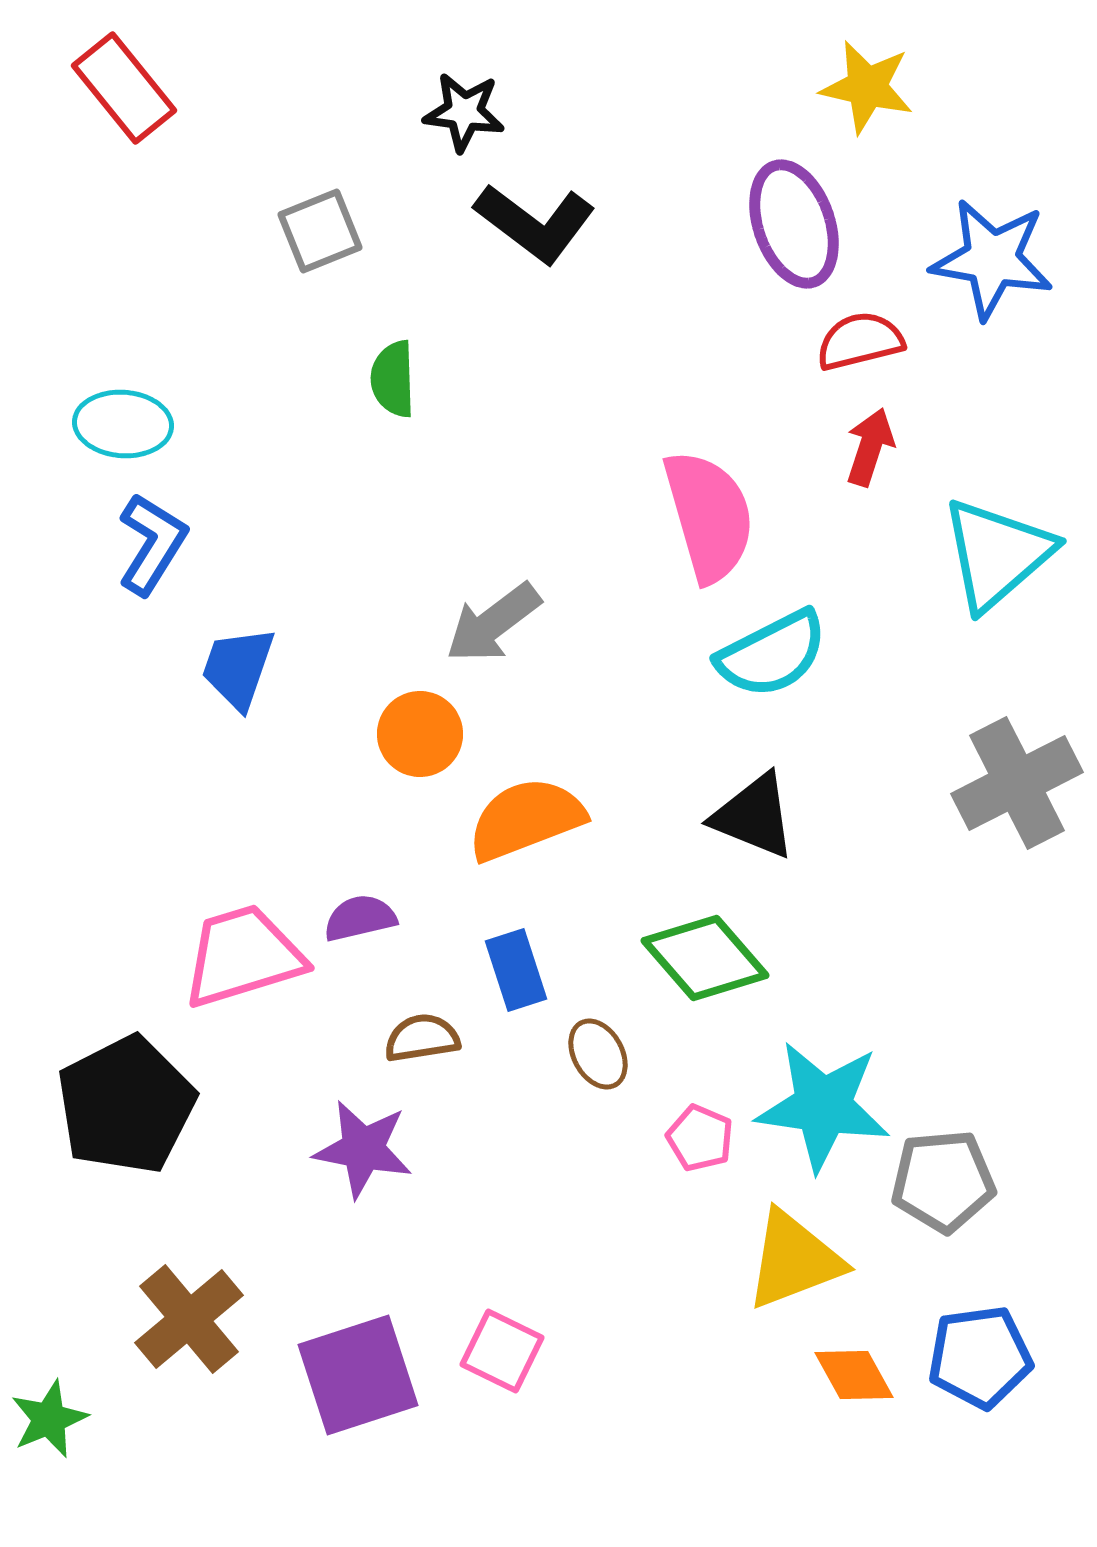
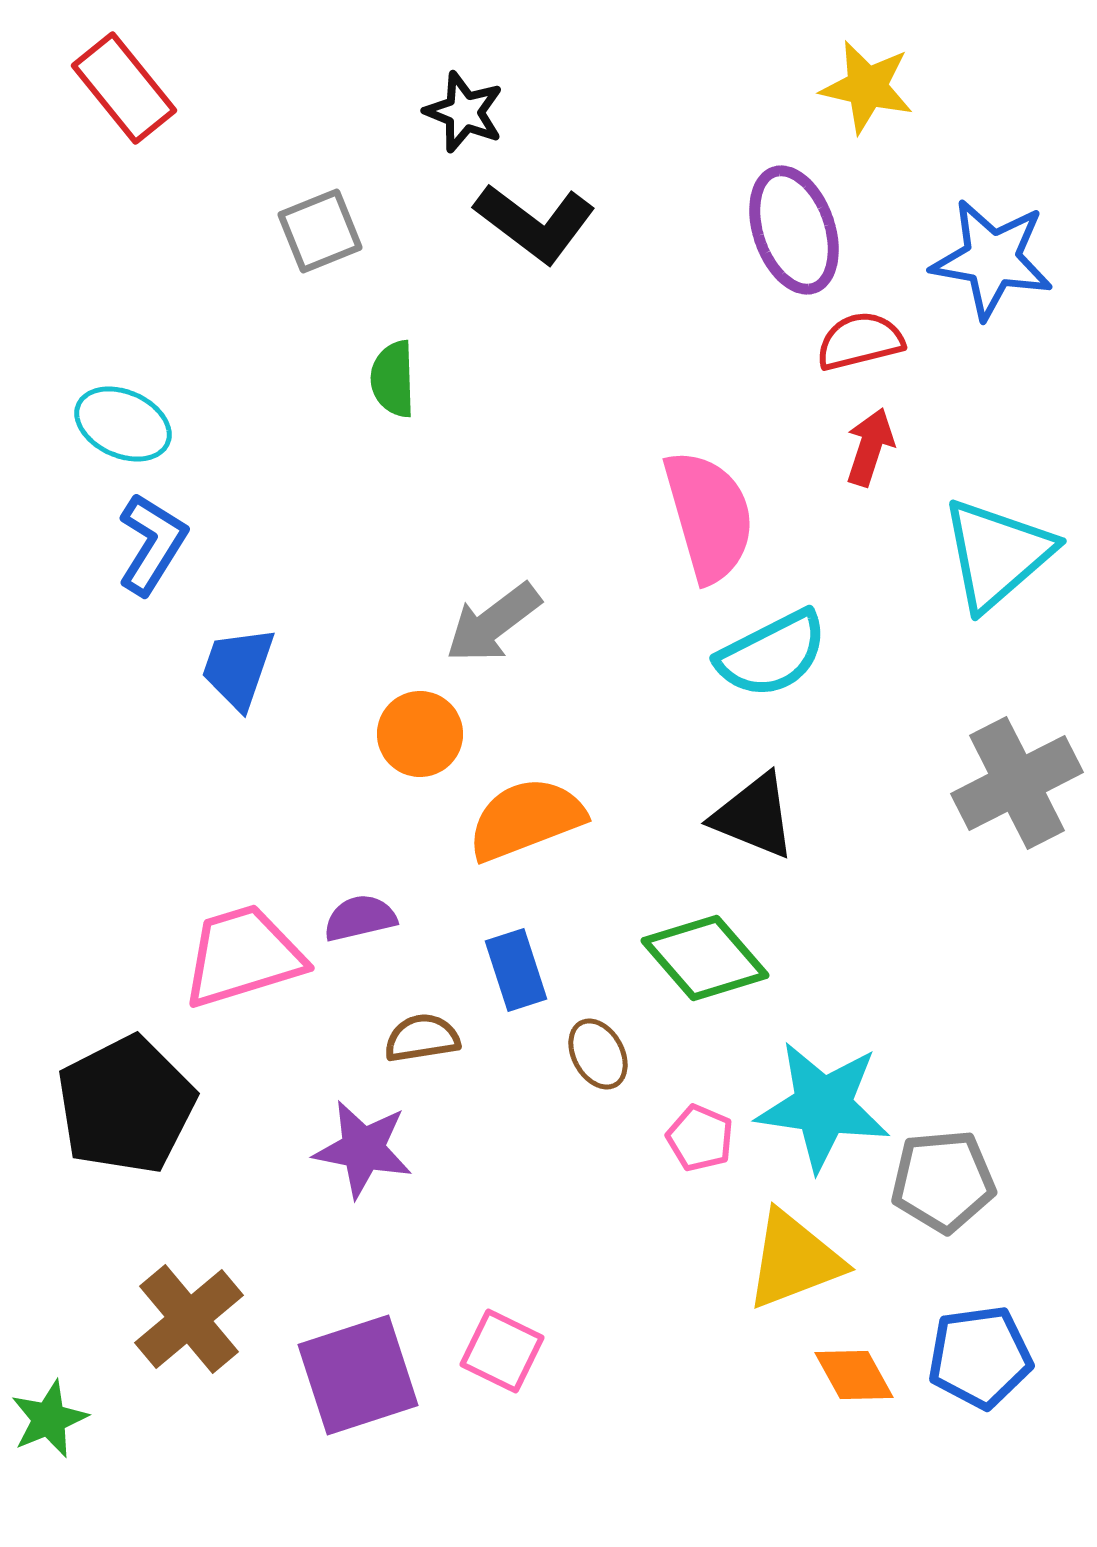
black star: rotated 14 degrees clockwise
purple ellipse: moved 6 px down
cyan ellipse: rotated 20 degrees clockwise
